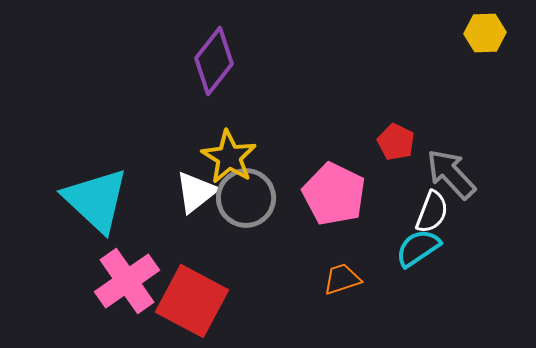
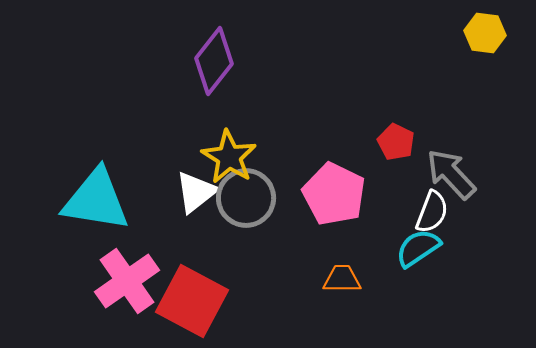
yellow hexagon: rotated 9 degrees clockwise
cyan triangle: rotated 34 degrees counterclockwise
orange trapezoid: rotated 18 degrees clockwise
